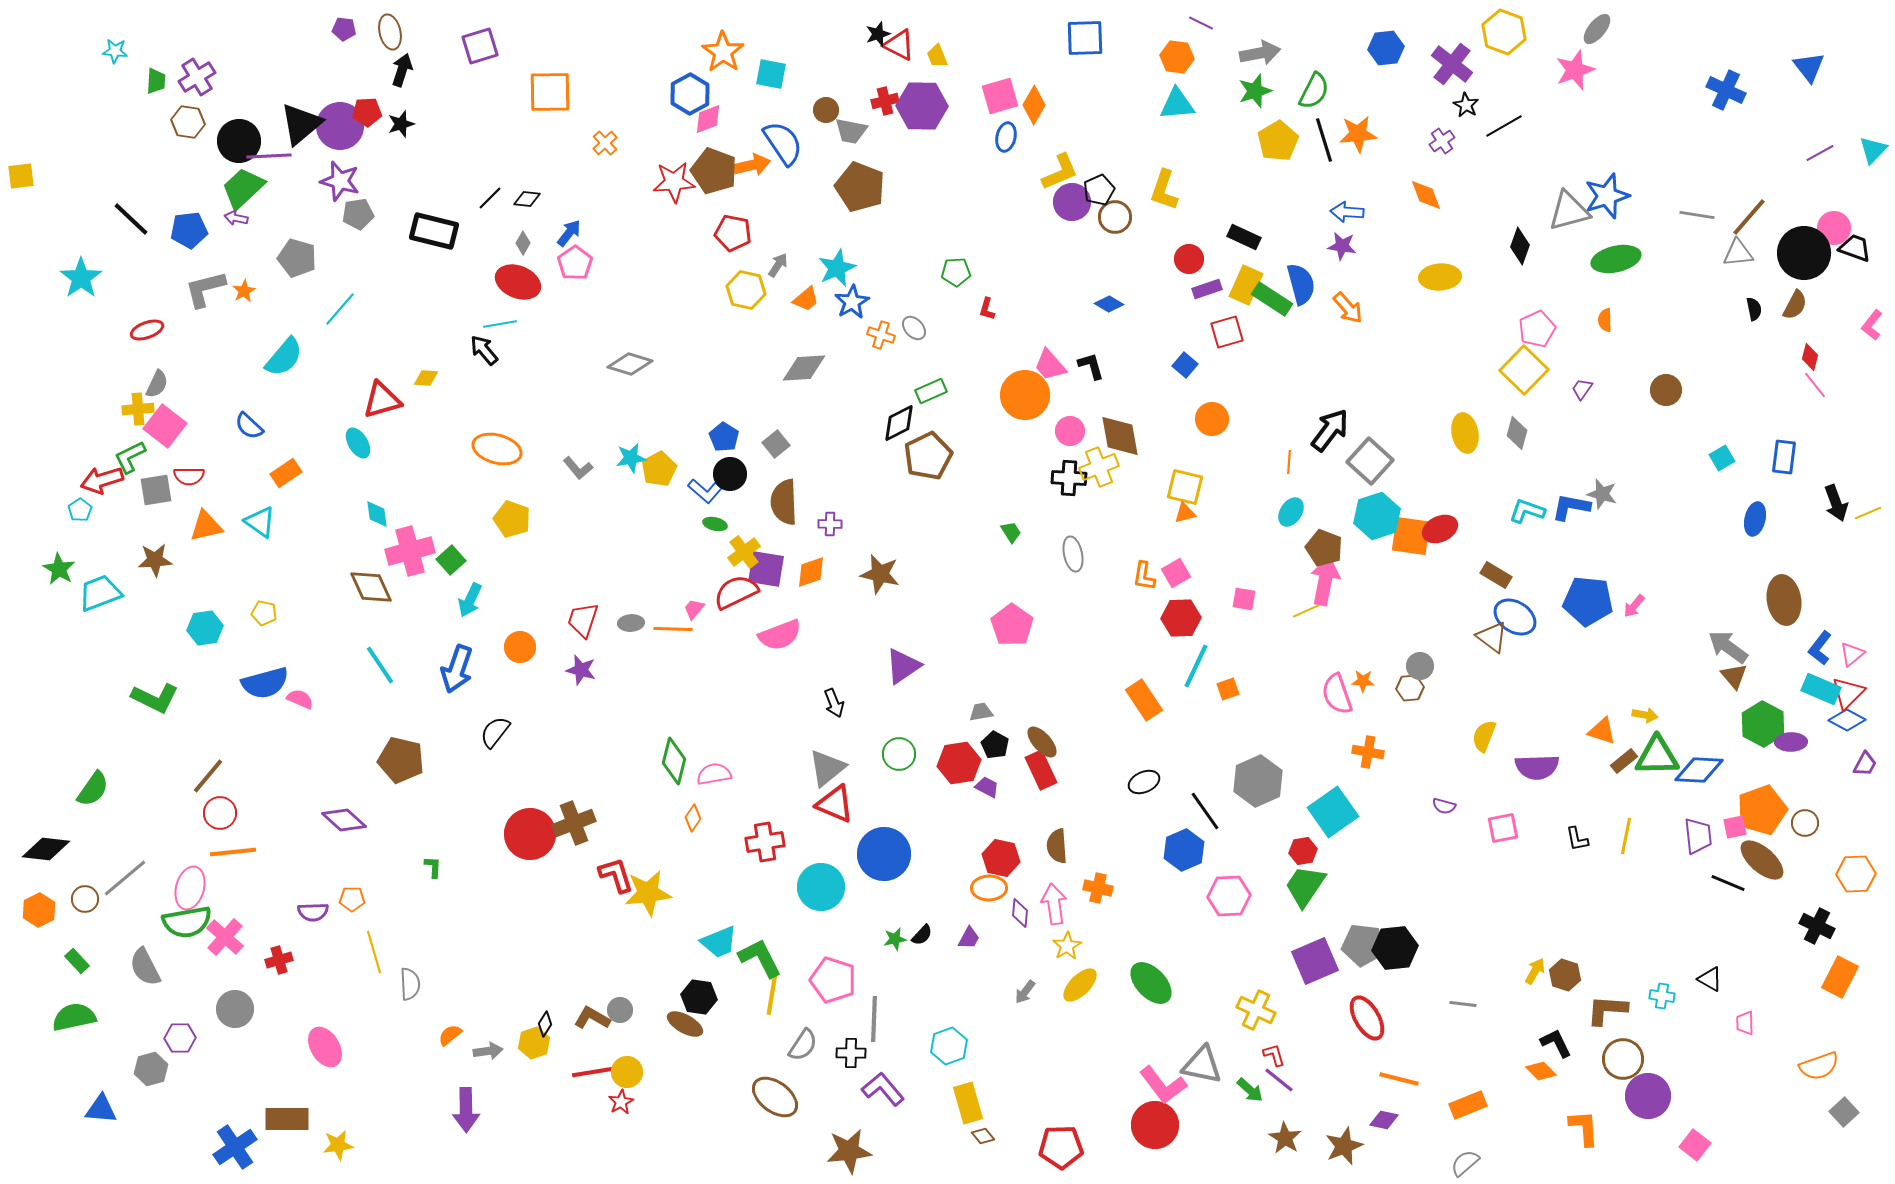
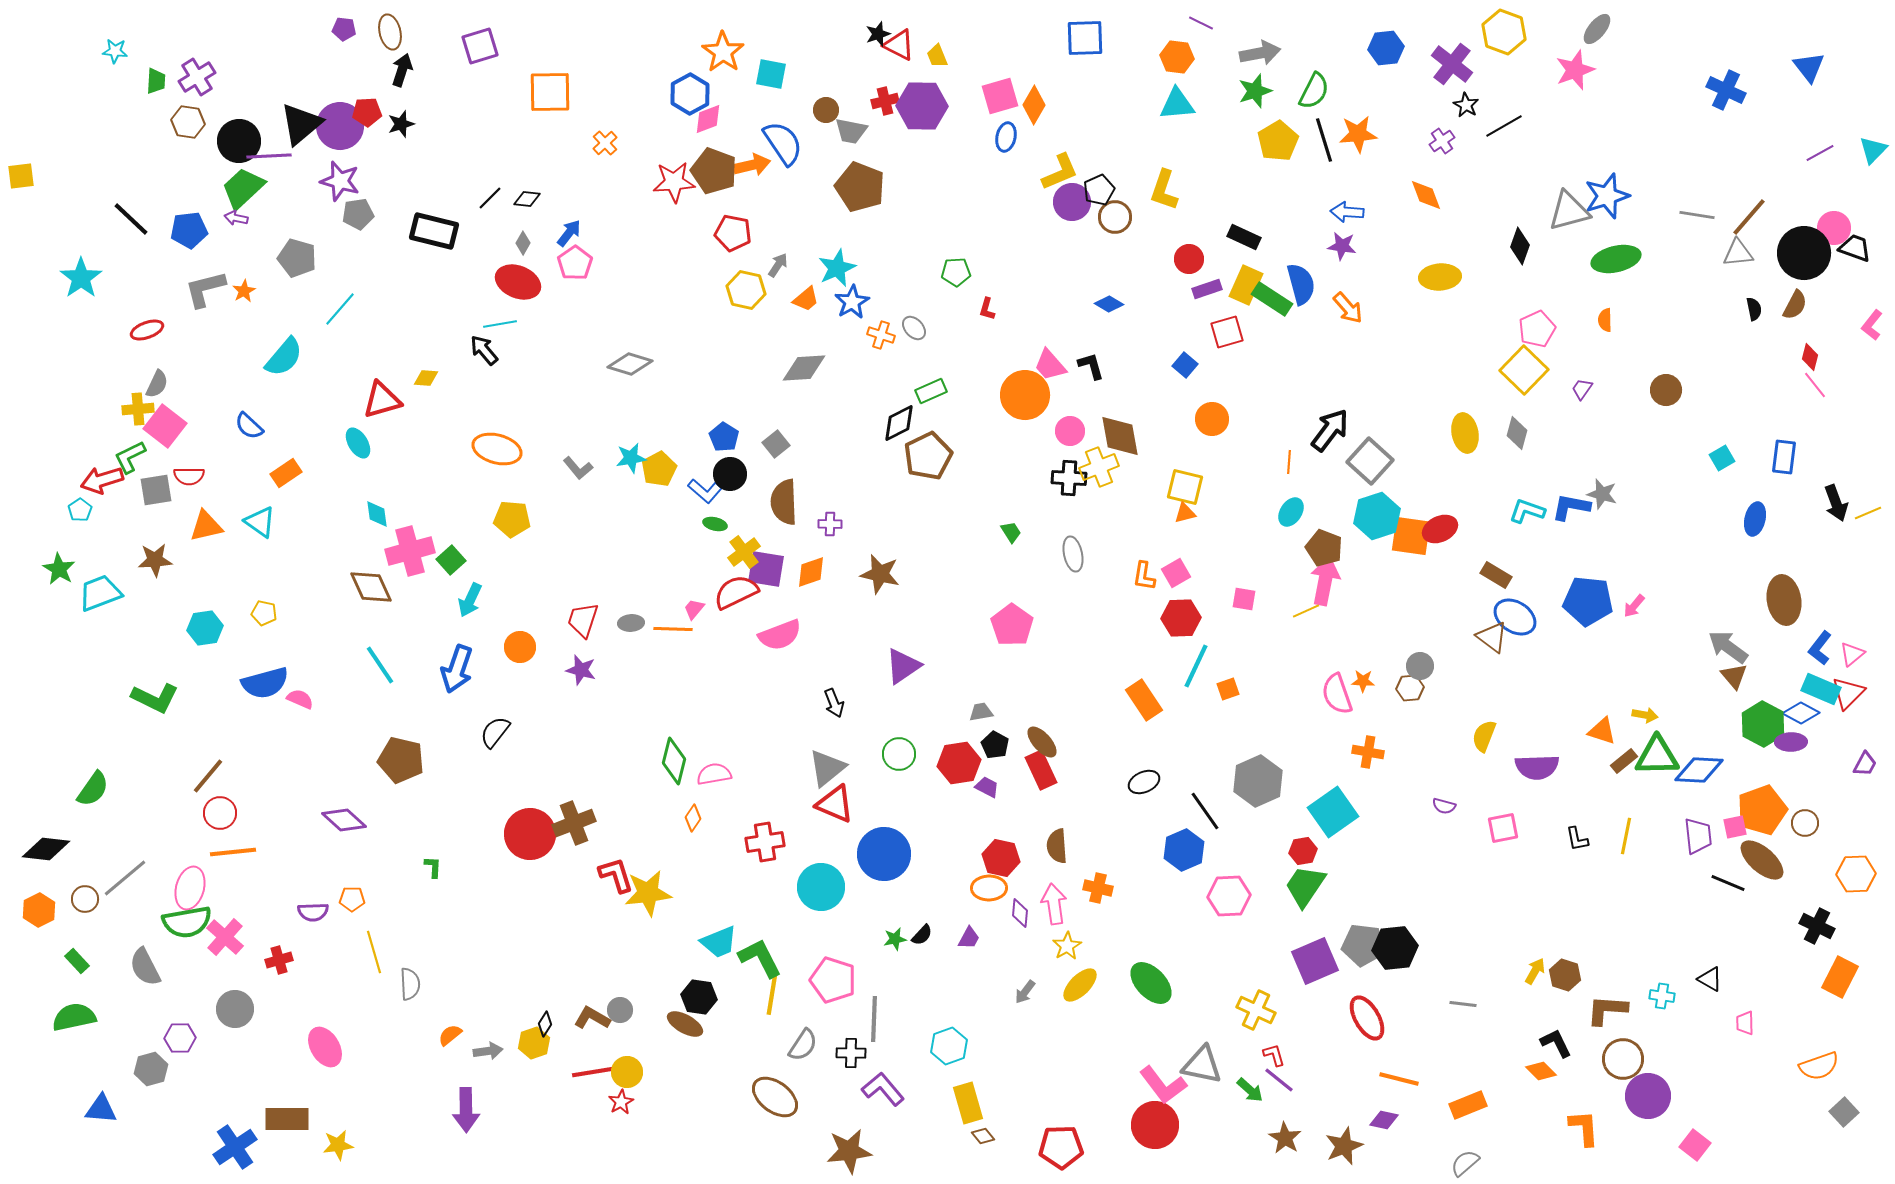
yellow pentagon at (512, 519): rotated 15 degrees counterclockwise
blue diamond at (1847, 720): moved 46 px left, 7 px up
